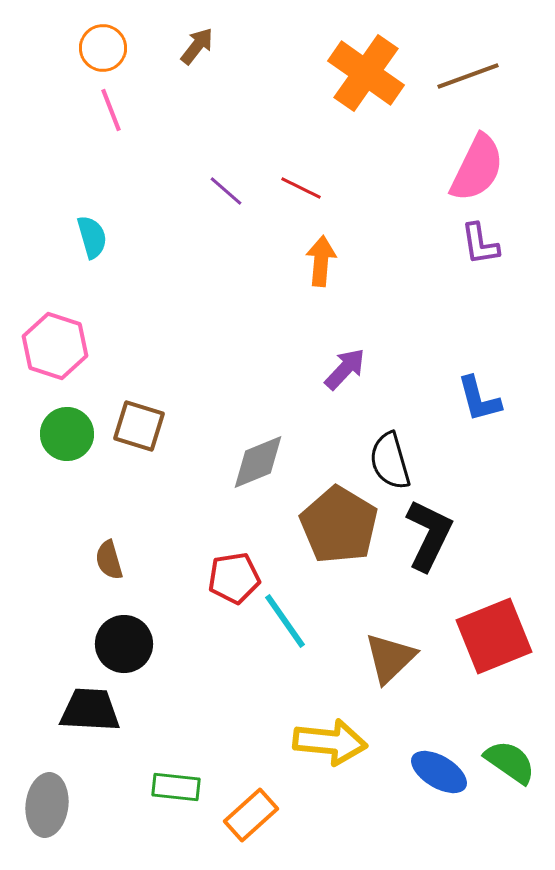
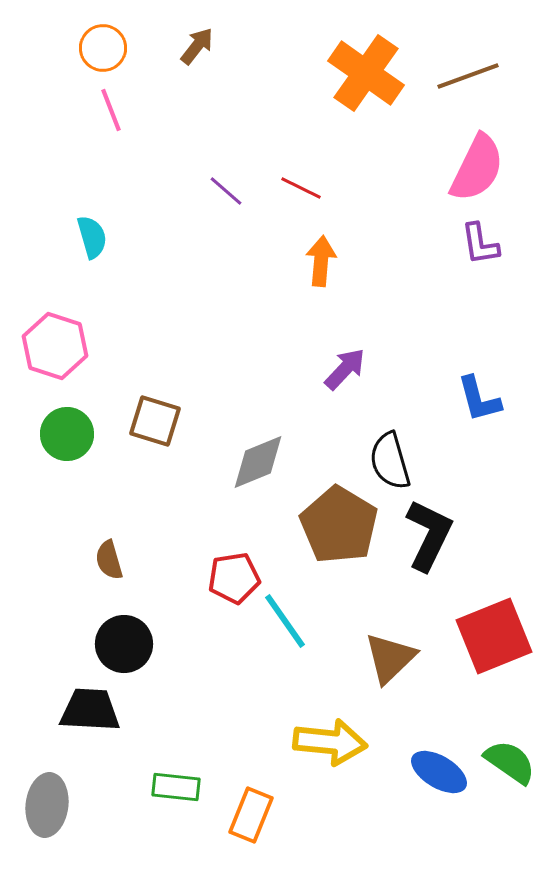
brown square: moved 16 px right, 5 px up
orange rectangle: rotated 26 degrees counterclockwise
